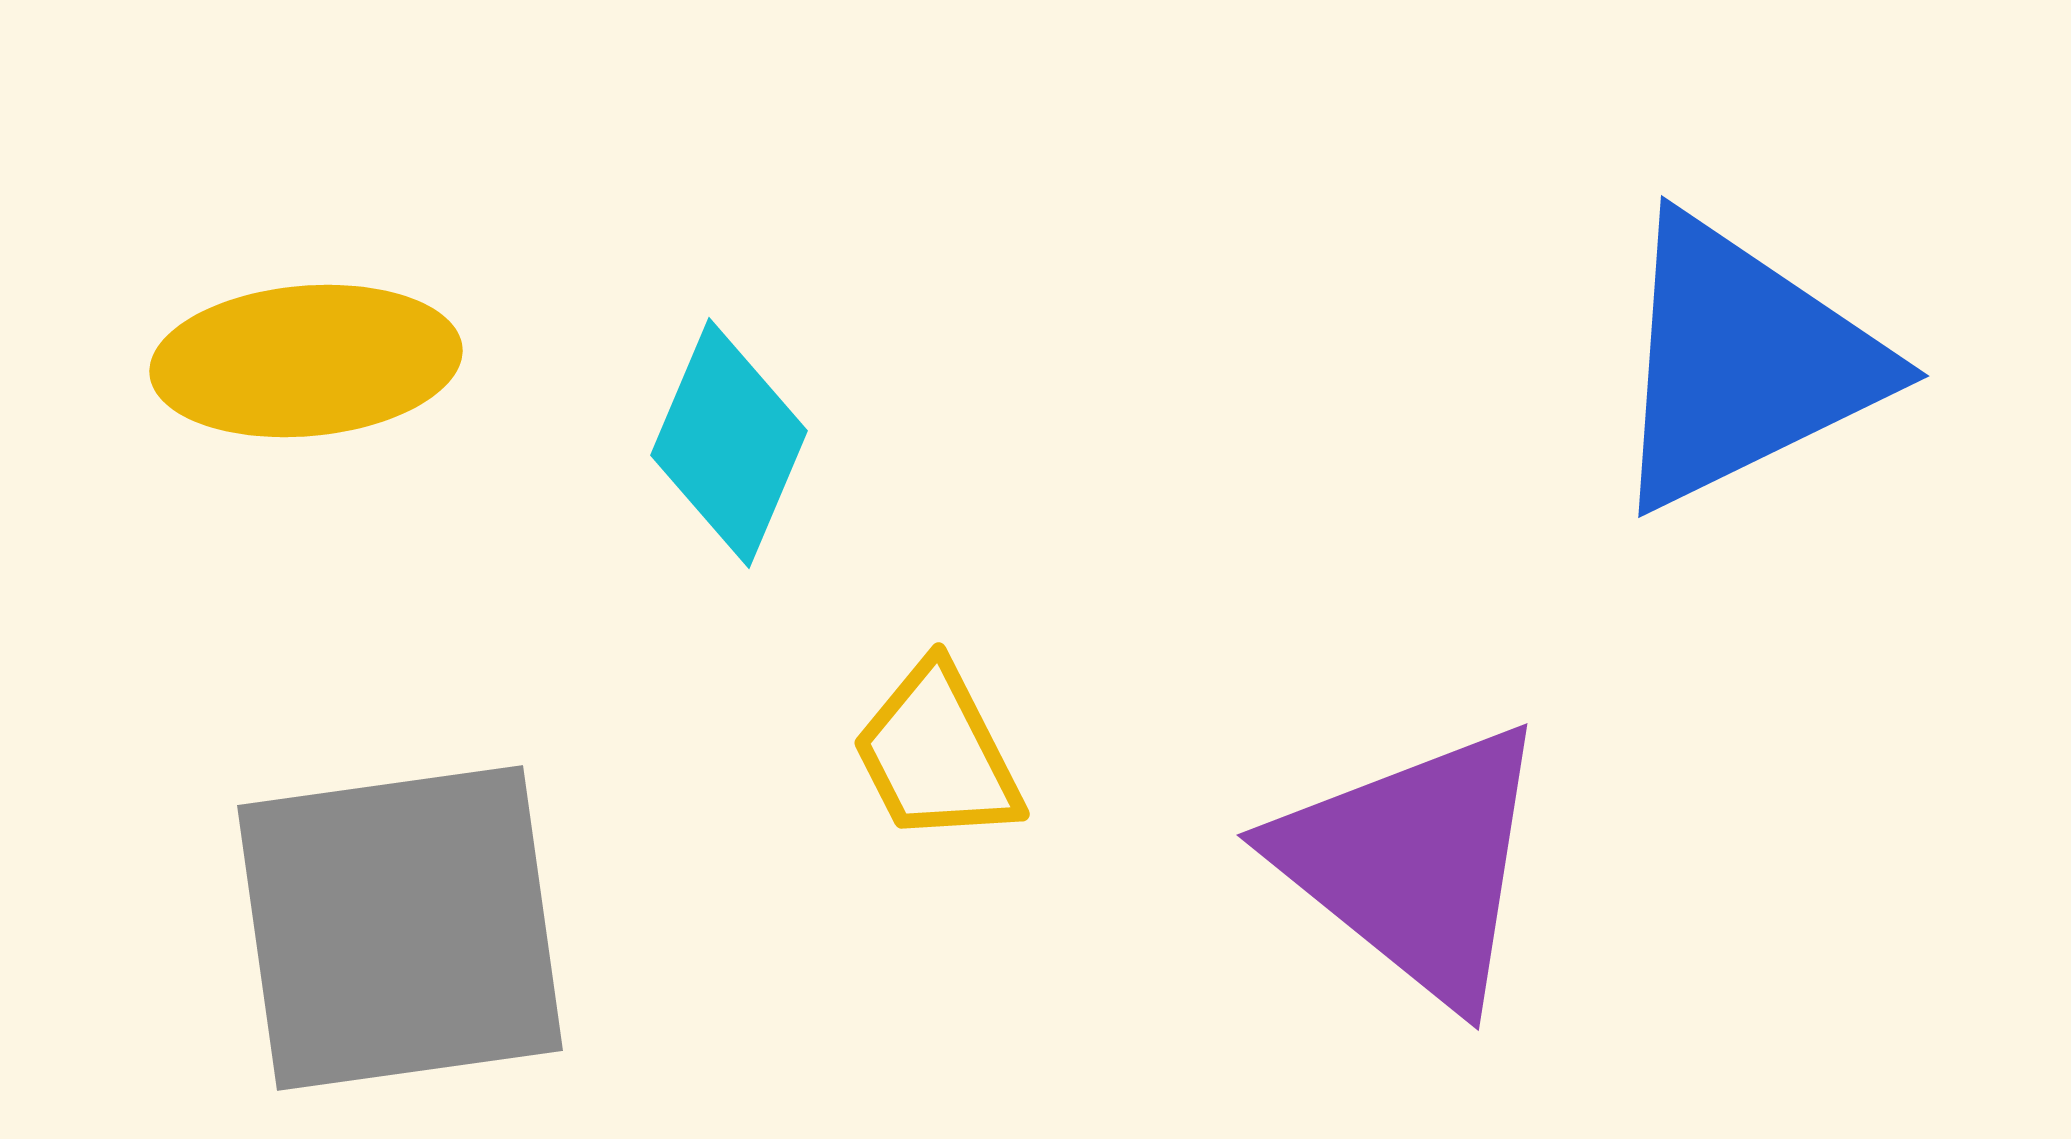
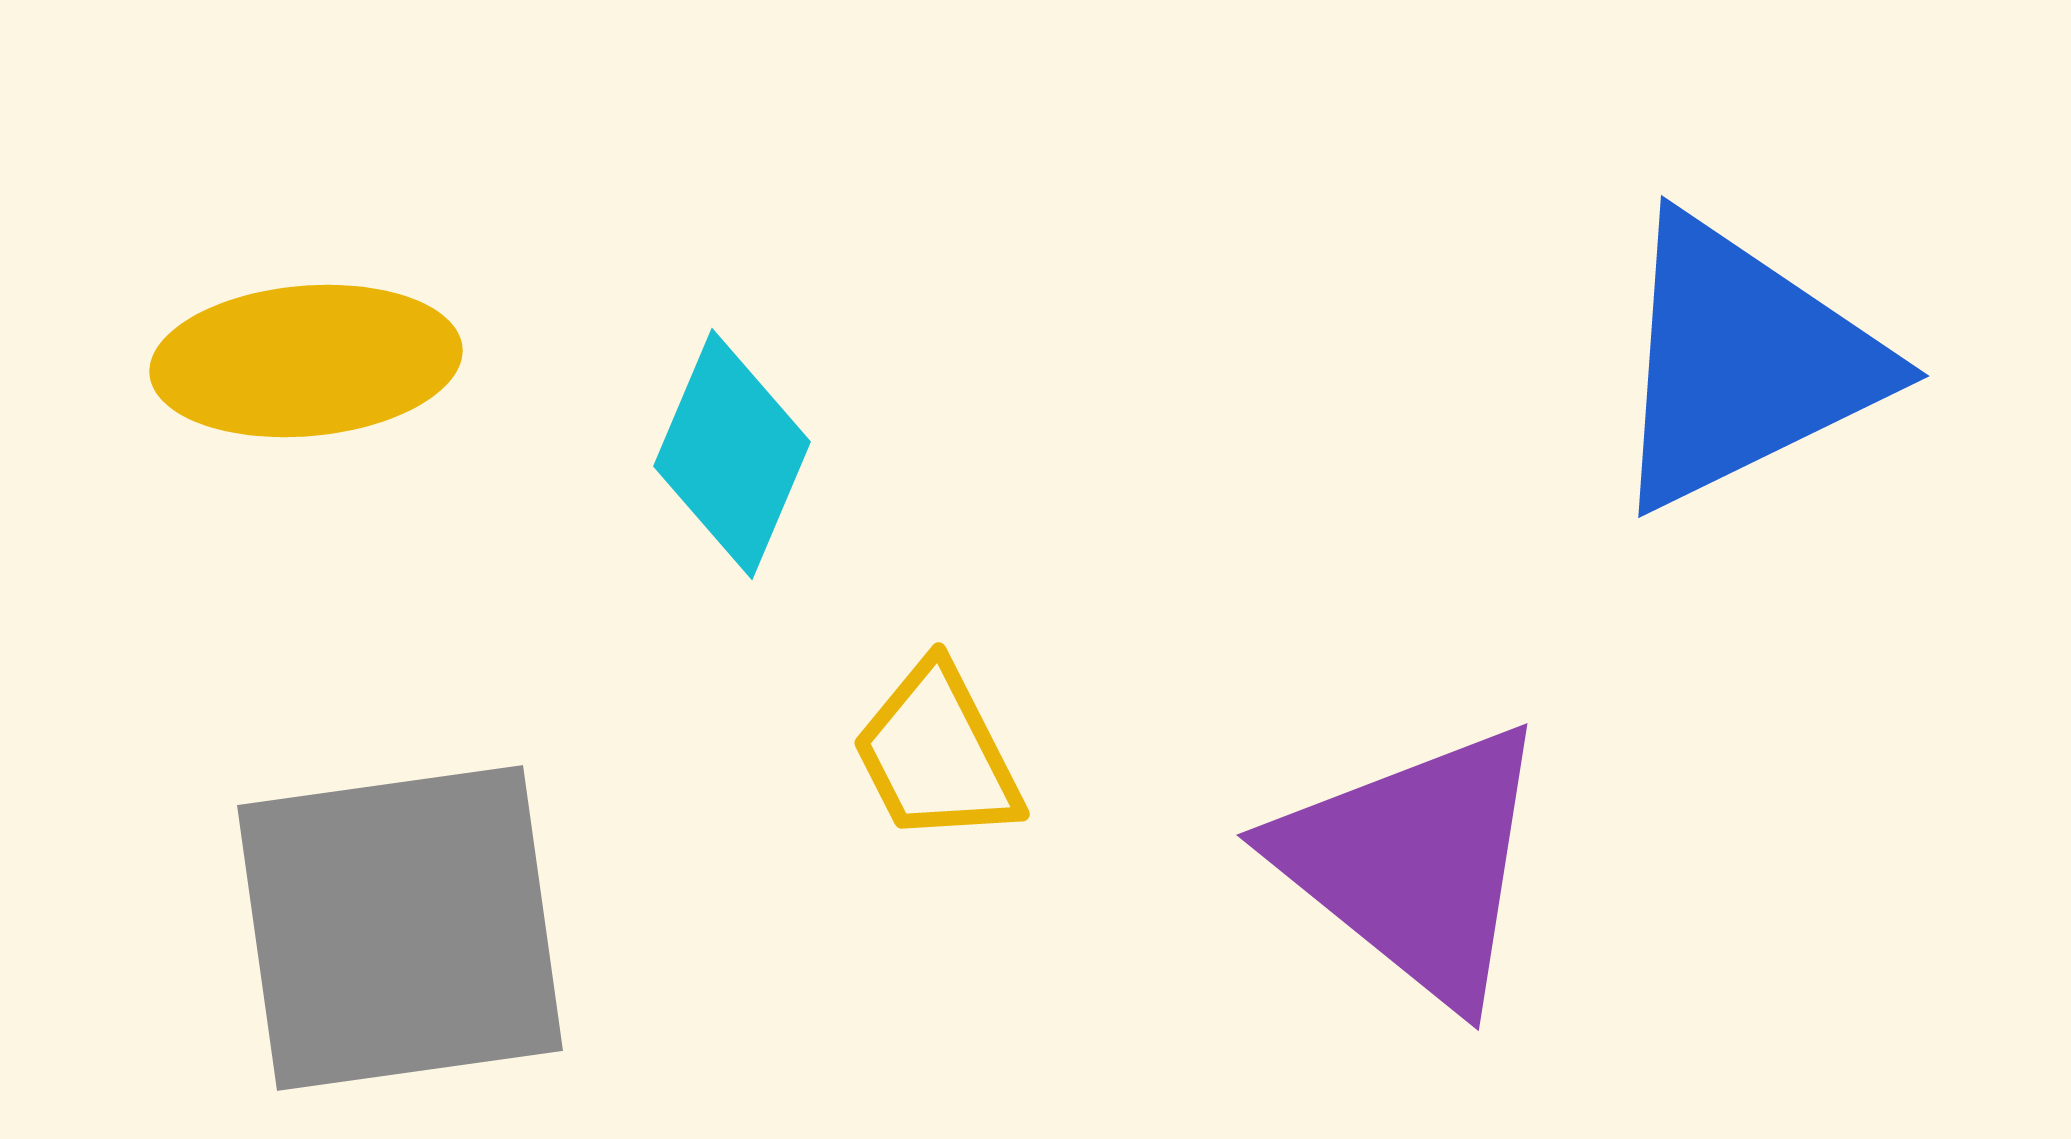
cyan diamond: moved 3 px right, 11 px down
